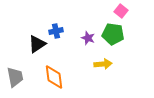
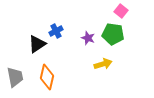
blue cross: rotated 16 degrees counterclockwise
yellow arrow: rotated 12 degrees counterclockwise
orange diamond: moved 7 px left; rotated 20 degrees clockwise
